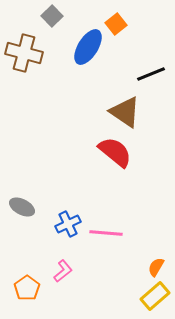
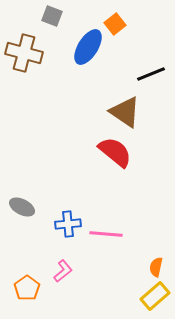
gray square: rotated 25 degrees counterclockwise
orange square: moved 1 px left
blue cross: rotated 20 degrees clockwise
pink line: moved 1 px down
orange semicircle: rotated 18 degrees counterclockwise
